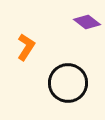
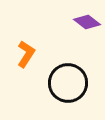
orange L-shape: moved 7 px down
